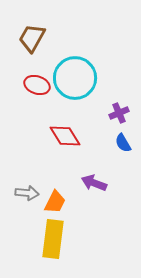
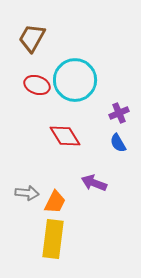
cyan circle: moved 2 px down
blue semicircle: moved 5 px left
